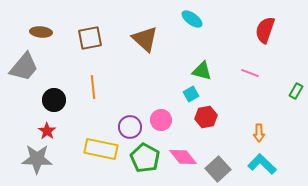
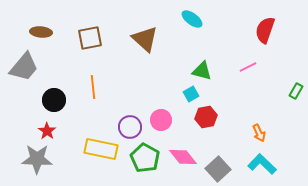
pink line: moved 2 px left, 6 px up; rotated 48 degrees counterclockwise
orange arrow: rotated 24 degrees counterclockwise
